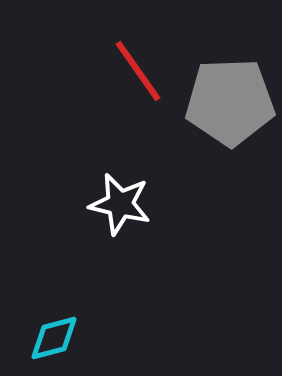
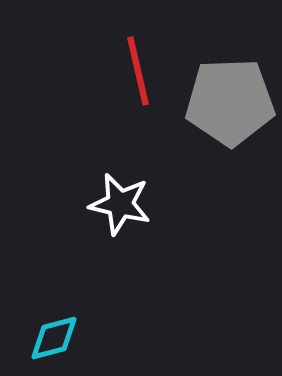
red line: rotated 22 degrees clockwise
